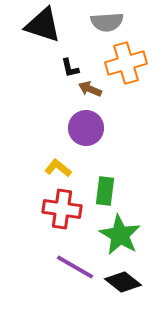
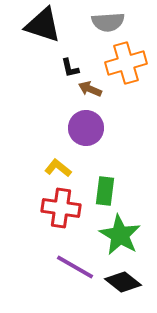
gray semicircle: moved 1 px right
red cross: moved 1 px left, 1 px up
